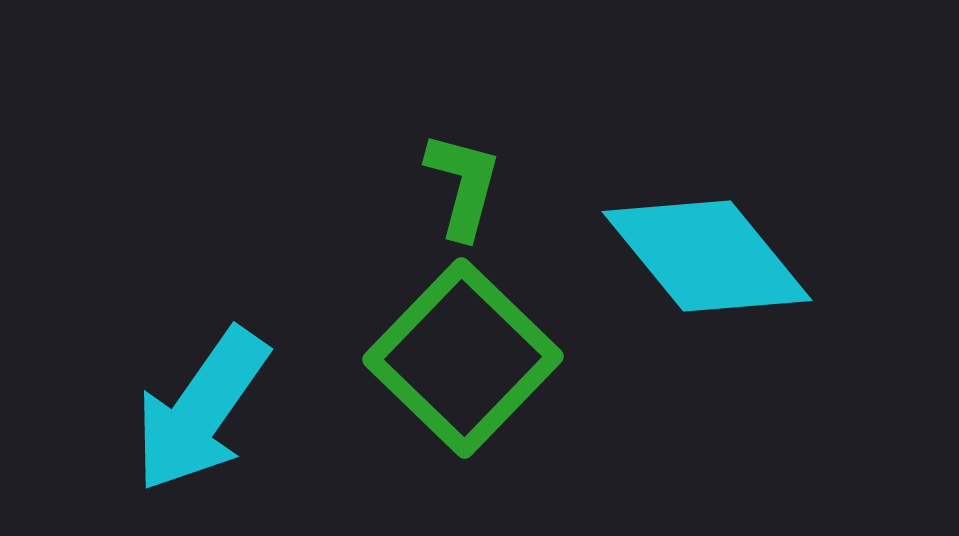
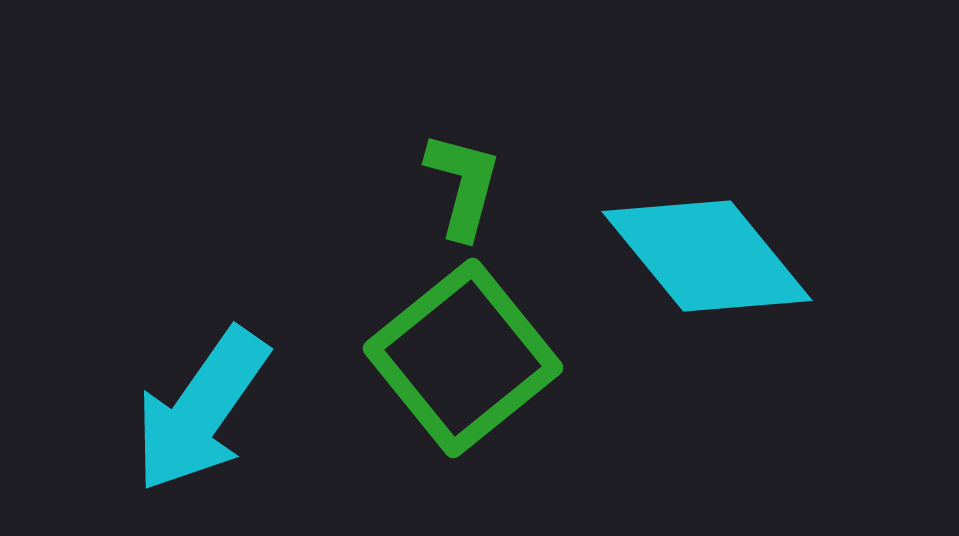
green square: rotated 7 degrees clockwise
